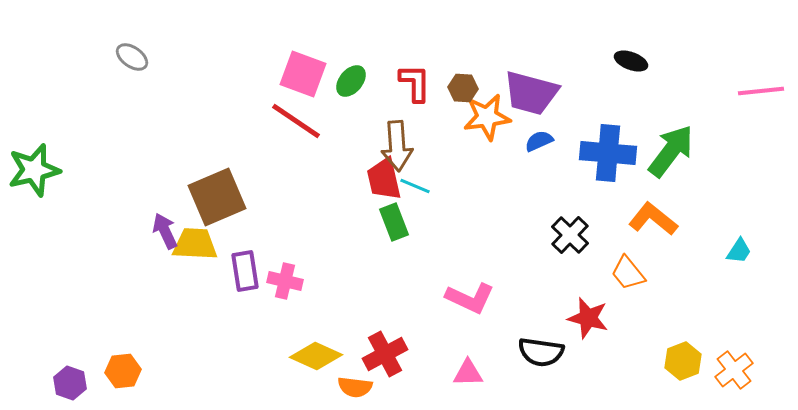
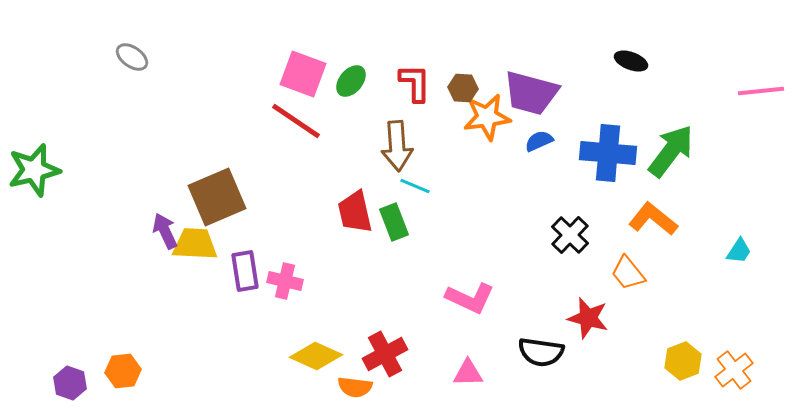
red trapezoid: moved 29 px left, 33 px down
